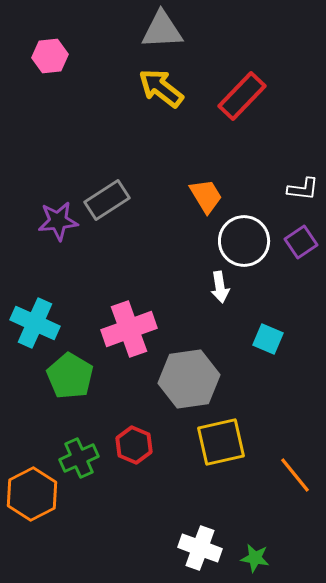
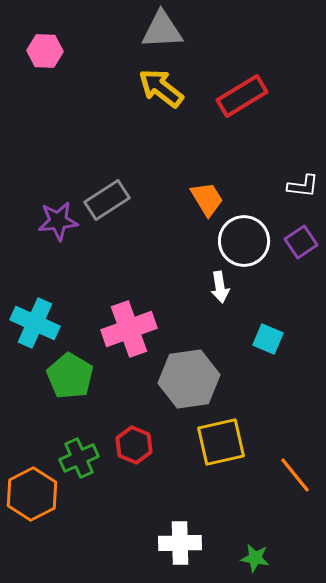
pink hexagon: moved 5 px left, 5 px up; rotated 8 degrees clockwise
red rectangle: rotated 15 degrees clockwise
white L-shape: moved 3 px up
orange trapezoid: moved 1 px right, 3 px down
white cross: moved 20 px left, 5 px up; rotated 21 degrees counterclockwise
